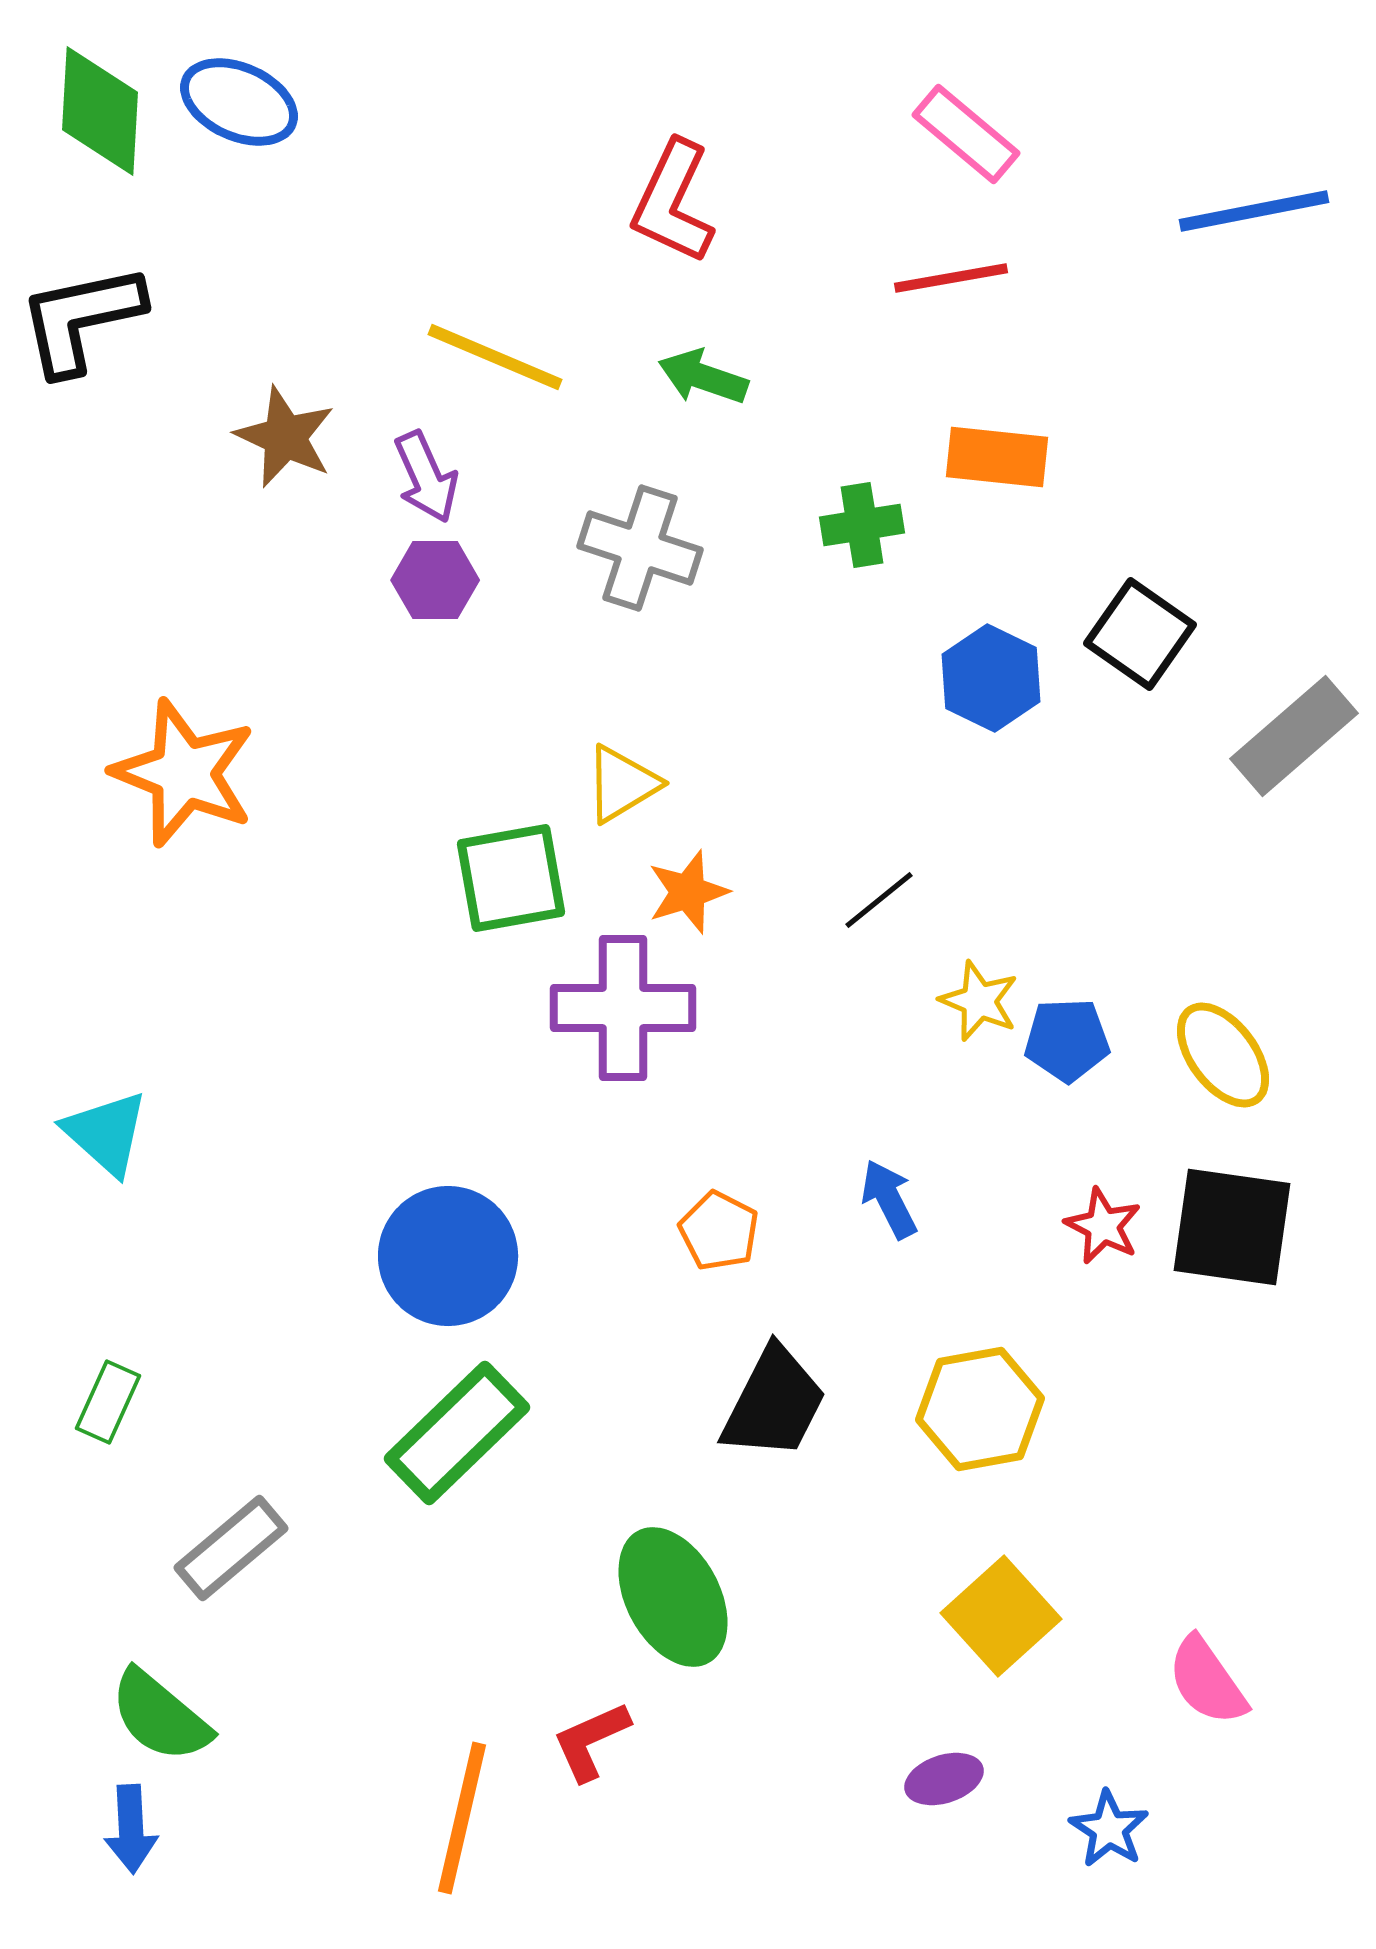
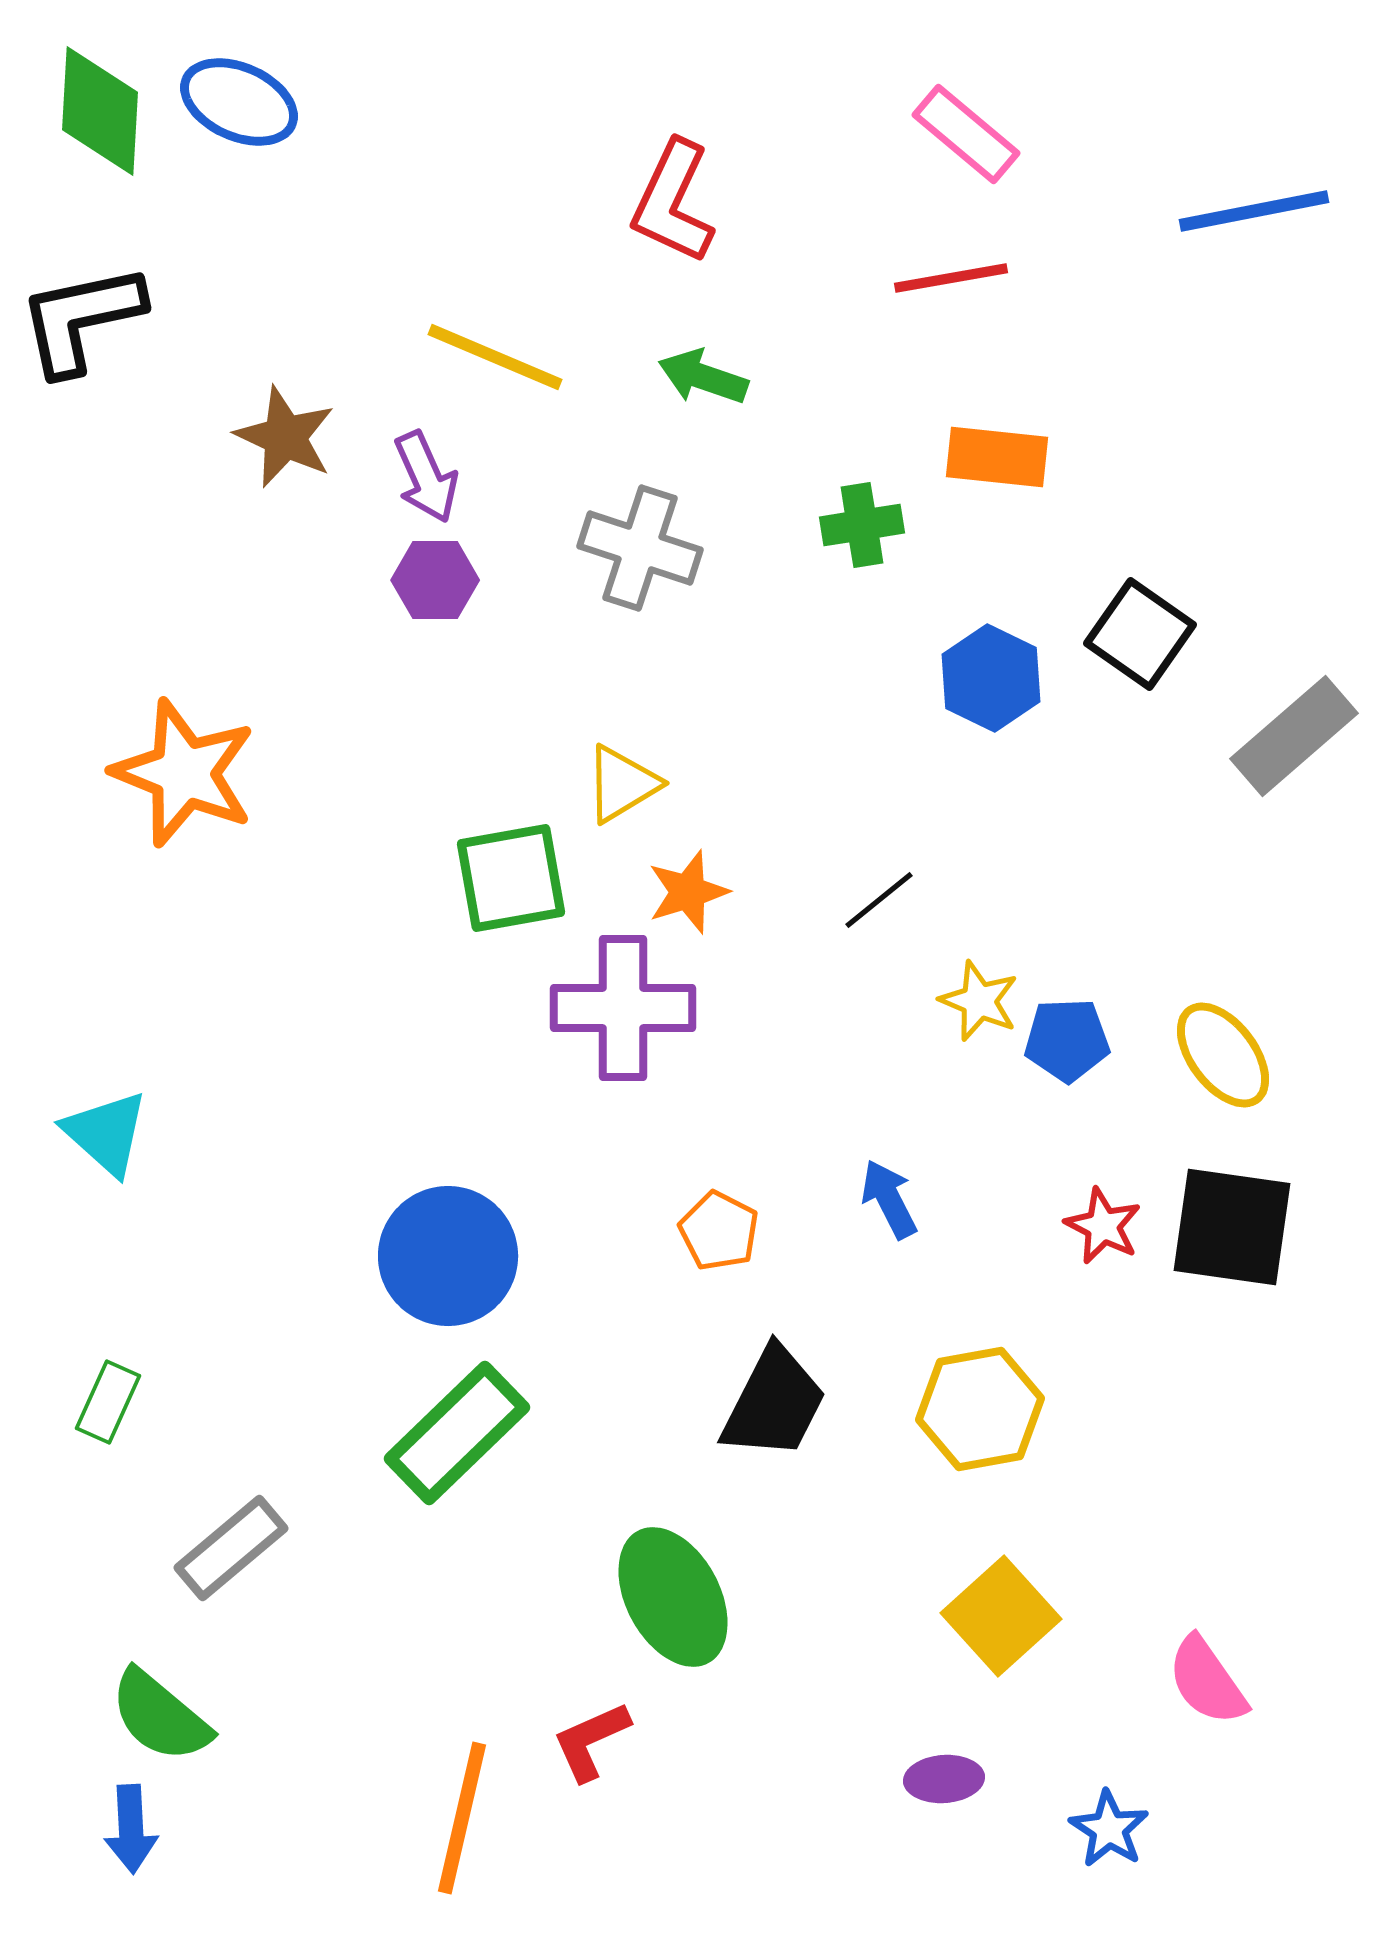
purple ellipse at (944, 1779): rotated 14 degrees clockwise
